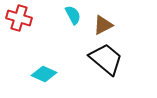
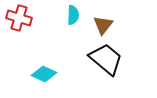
cyan semicircle: rotated 30 degrees clockwise
brown triangle: rotated 25 degrees counterclockwise
